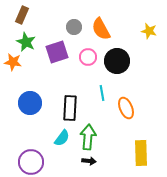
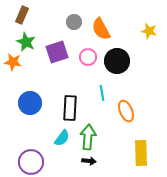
gray circle: moved 5 px up
orange ellipse: moved 3 px down
